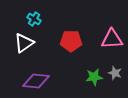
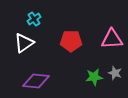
cyan cross: rotated 24 degrees clockwise
